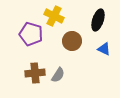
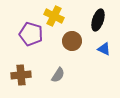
brown cross: moved 14 px left, 2 px down
